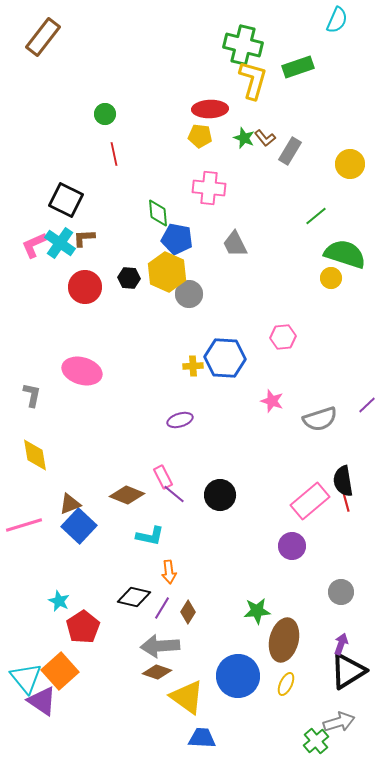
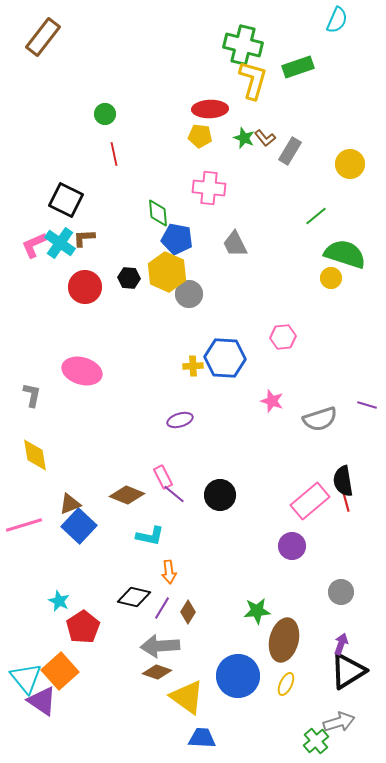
purple line at (367, 405): rotated 60 degrees clockwise
